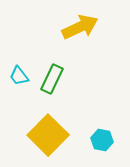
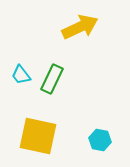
cyan trapezoid: moved 2 px right, 1 px up
yellow square: moved 10 px left, 1 px down; rotated 33 degrees counterclockwise
cyan hexagon: moved 2 px left
